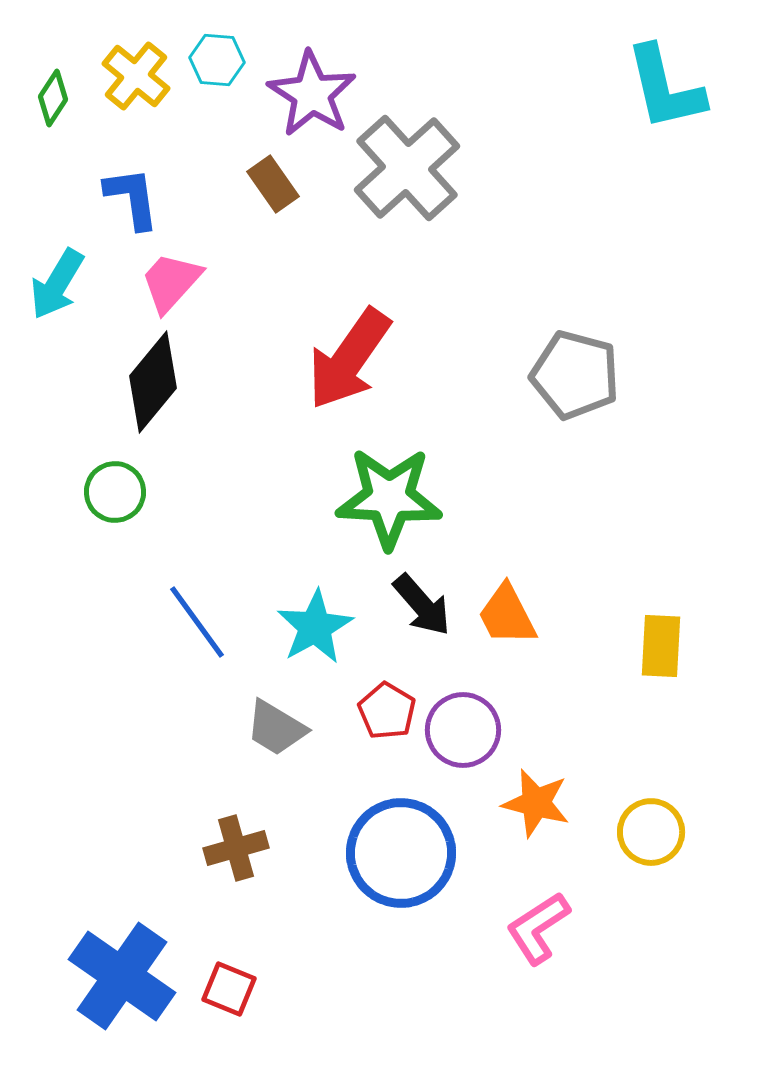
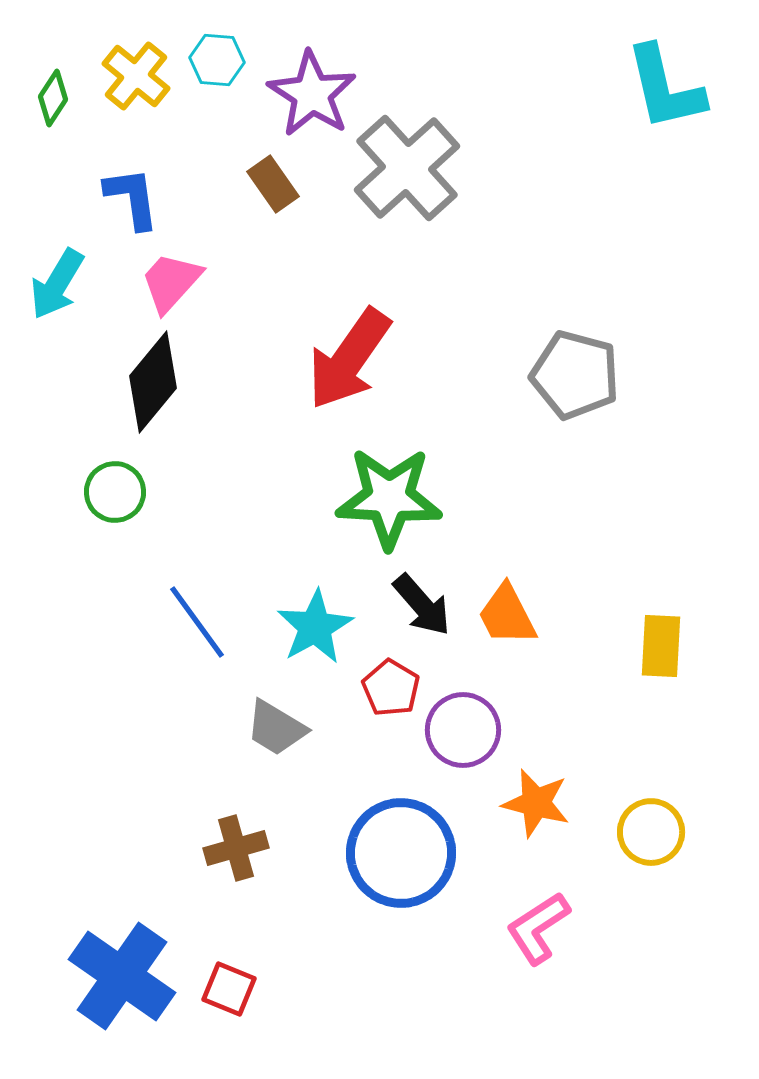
red pentagon: moved 4 px right, 23 px up
